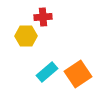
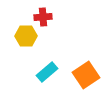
orange square: moved 8 px right, 1 px down
